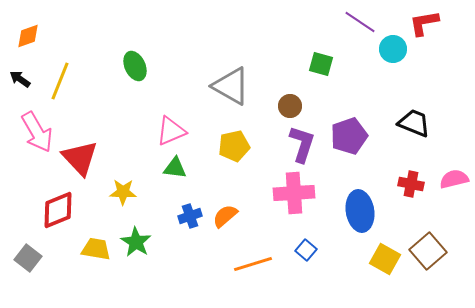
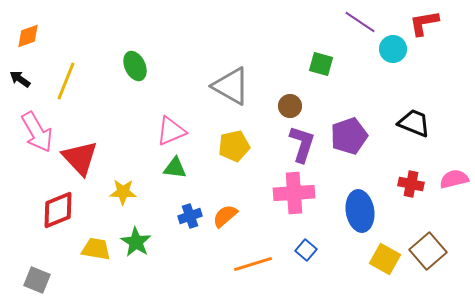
yellow line: moved 6 px right
gray square: moved 9 px right, 22 px down; rotated 16 degrees counterclockwise
